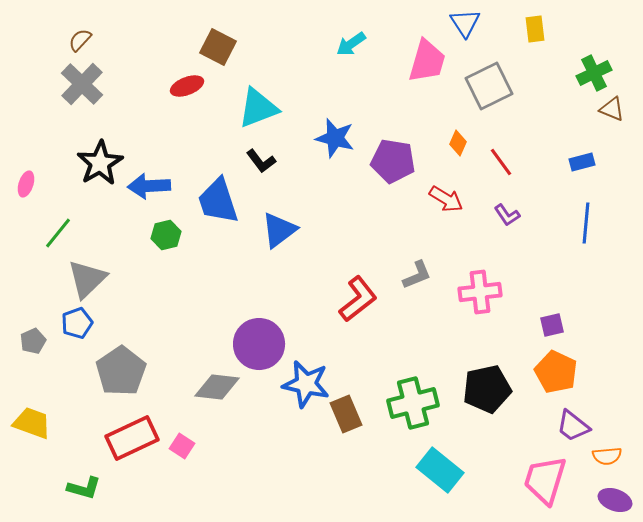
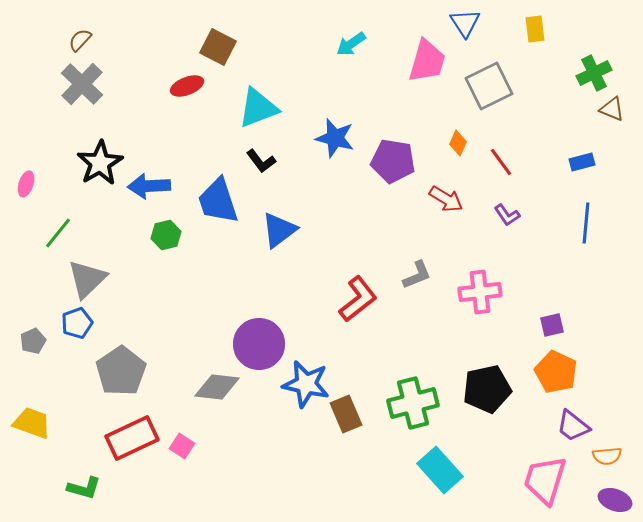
cyan rectangle at (440, 470): rotated 9 degrees clockwise
